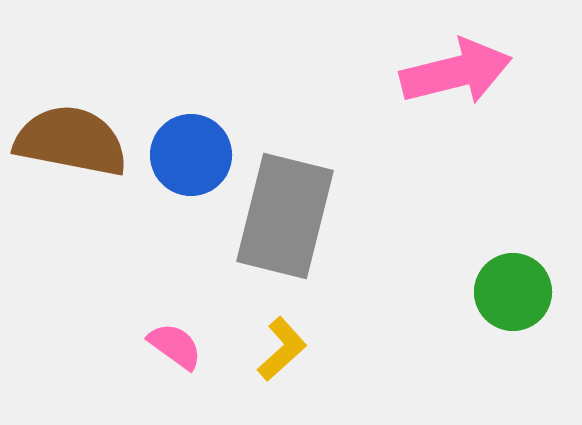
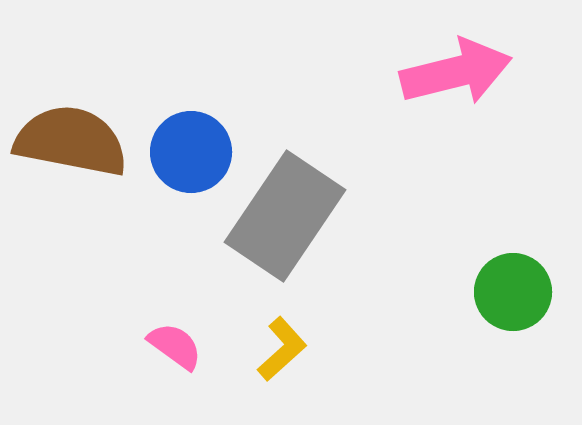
blue circle: moved 3 px up
gray rectangle: rotated 20 degrees clockwise
